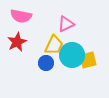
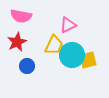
pink triangle: moved 2 px right, 1 px down
blue circle: moved 19 px left, 3 px down
